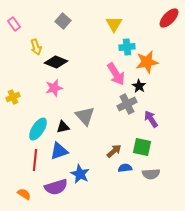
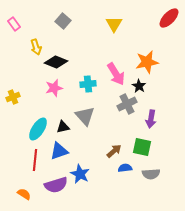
cyan cross: moved 39 px left, 37 px down
purple arrow: rotated 138 degrees counterclockwise
purple semicircle: moved 2 px up
